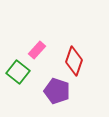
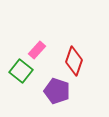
green square: moved 3 px right, 1 px up
